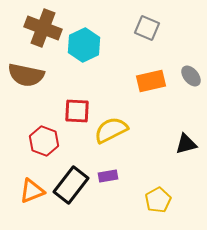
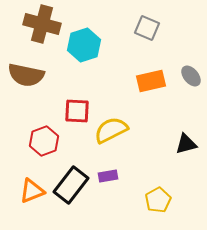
brown cross: moved 1 px left, 4 px up; rotated 6 degrees counterclockwise
cyan hexagon: rotated 8 degrees clockwise
red hexagon: rotated 20 degrees clockwise
